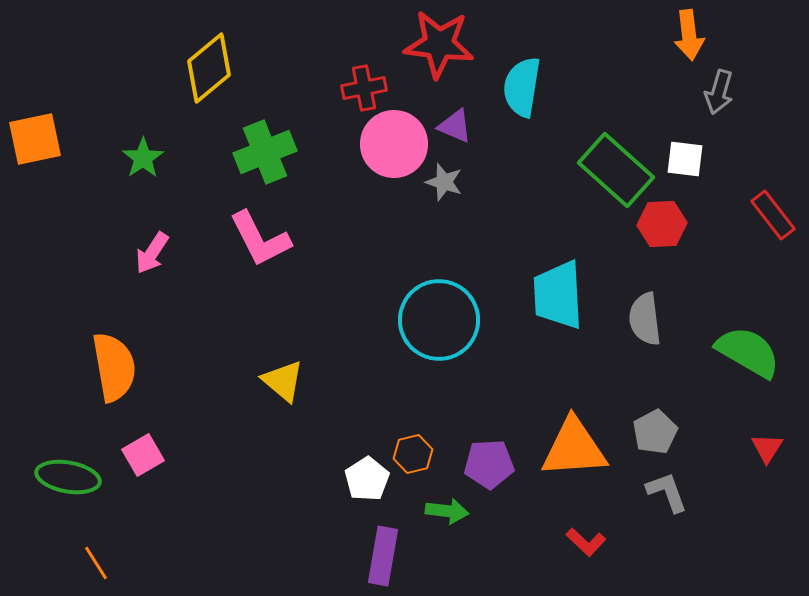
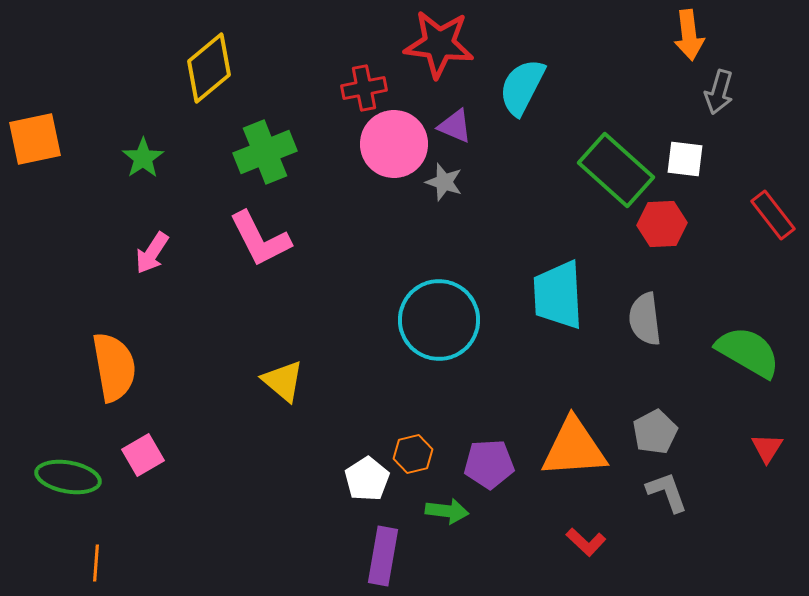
cyan semicircle: rotated 18 degrees clockwise
orange line: rotated 36 degrees clockwise
